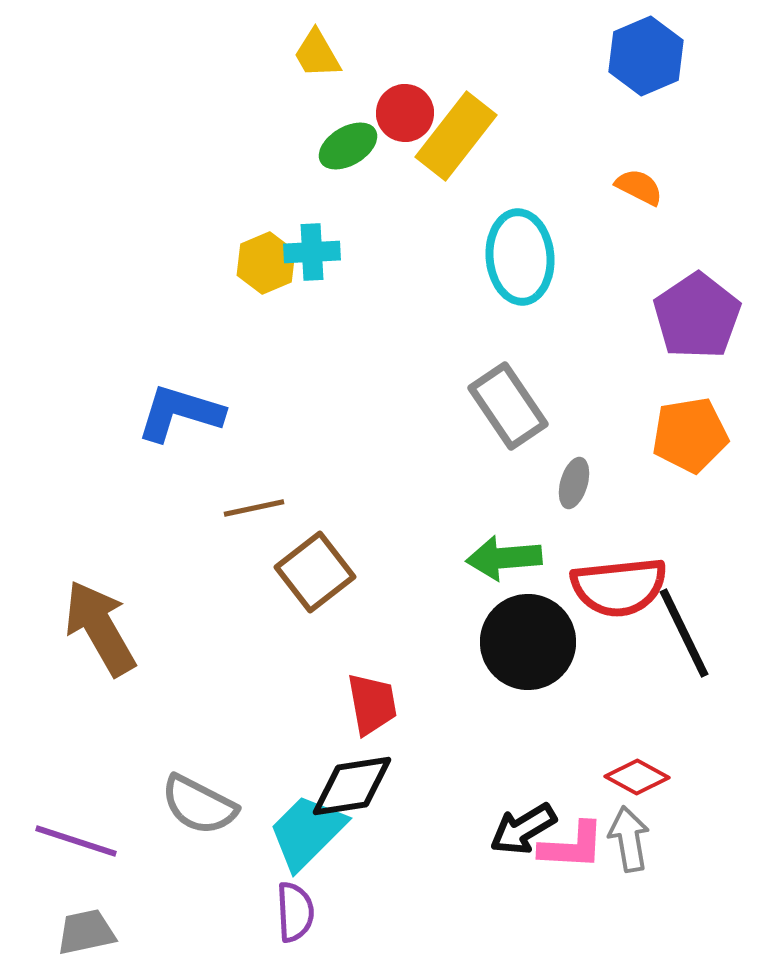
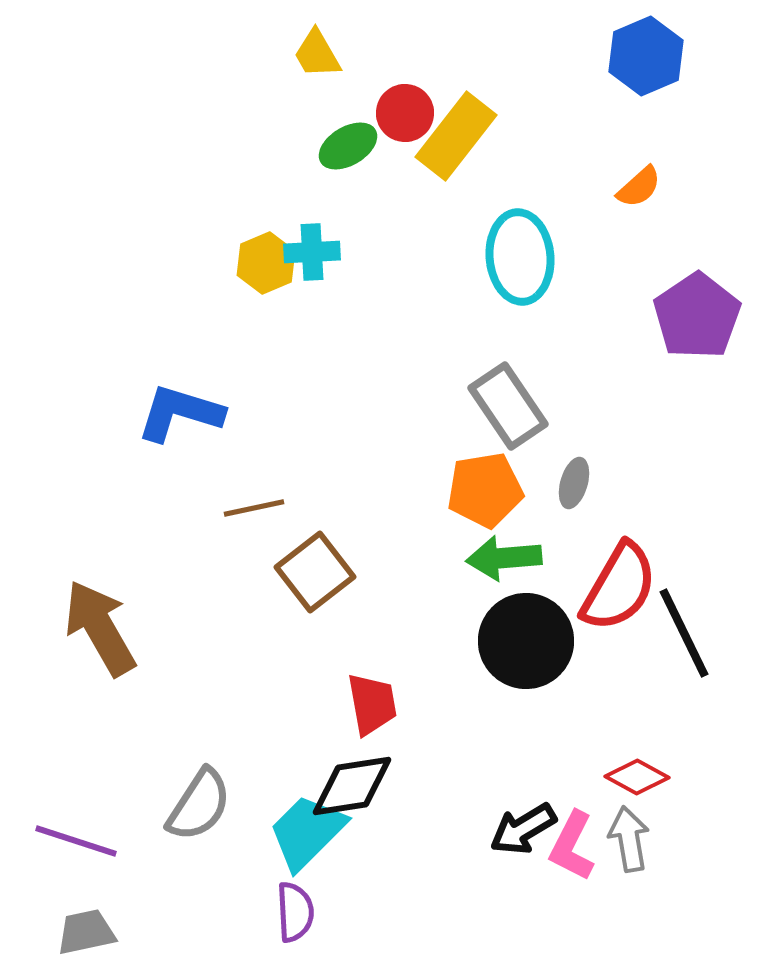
orange semicircle: rotated 111 degrees clockwise
orange pentagon: moved 205 px left, 55 px down
red semicircle: rotated 54 degrees counterclockwise
black circle: moved 2 px left, 1 px up
gray semicircle: rotated 84 degrees counterclockwise
pink L-shape: rotated 114 degrees clockwise
